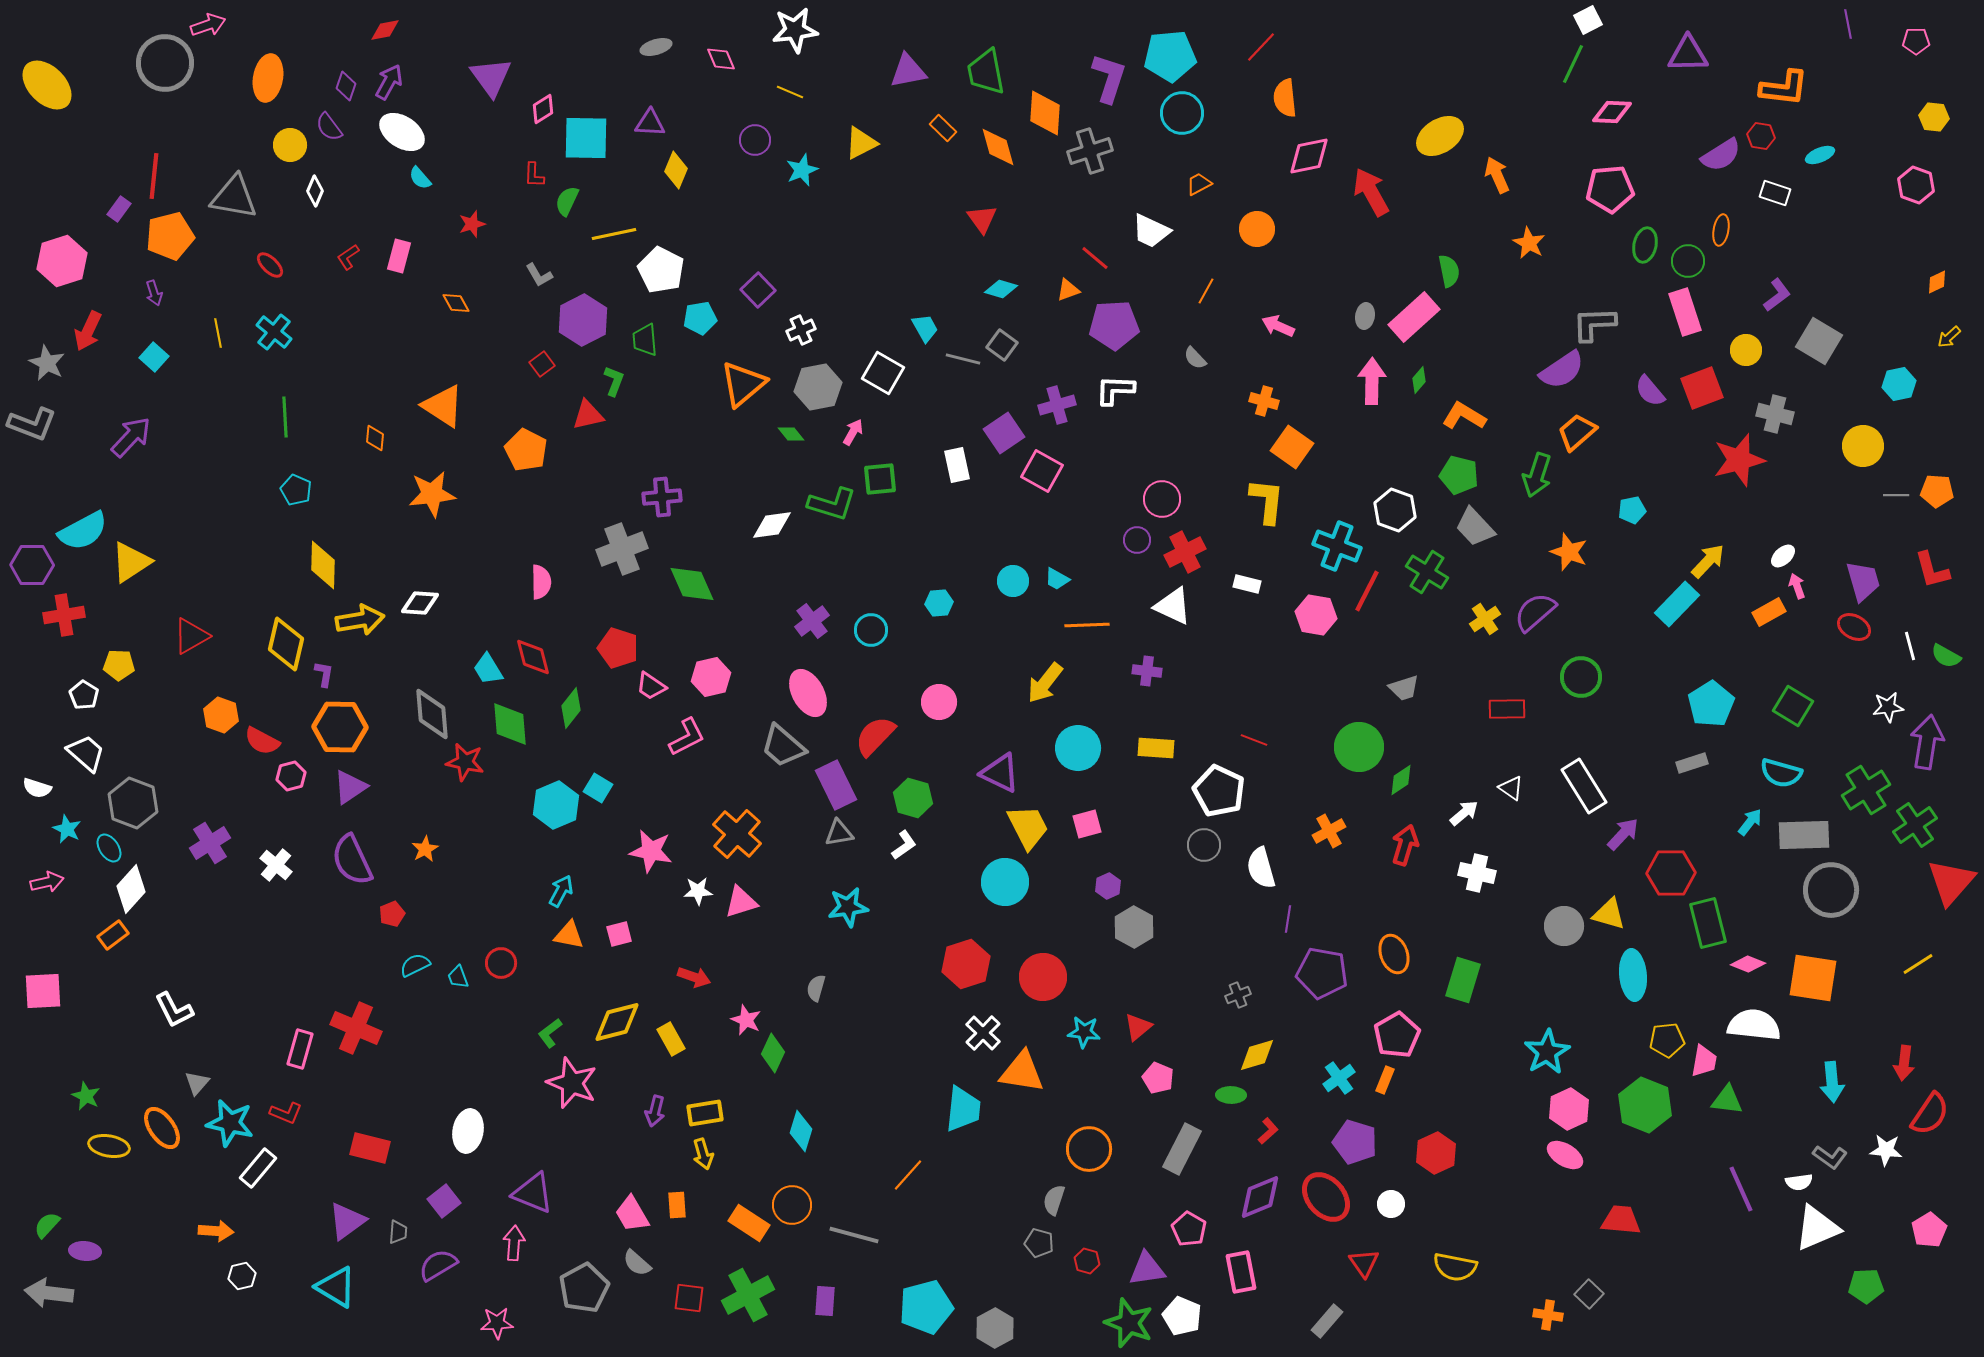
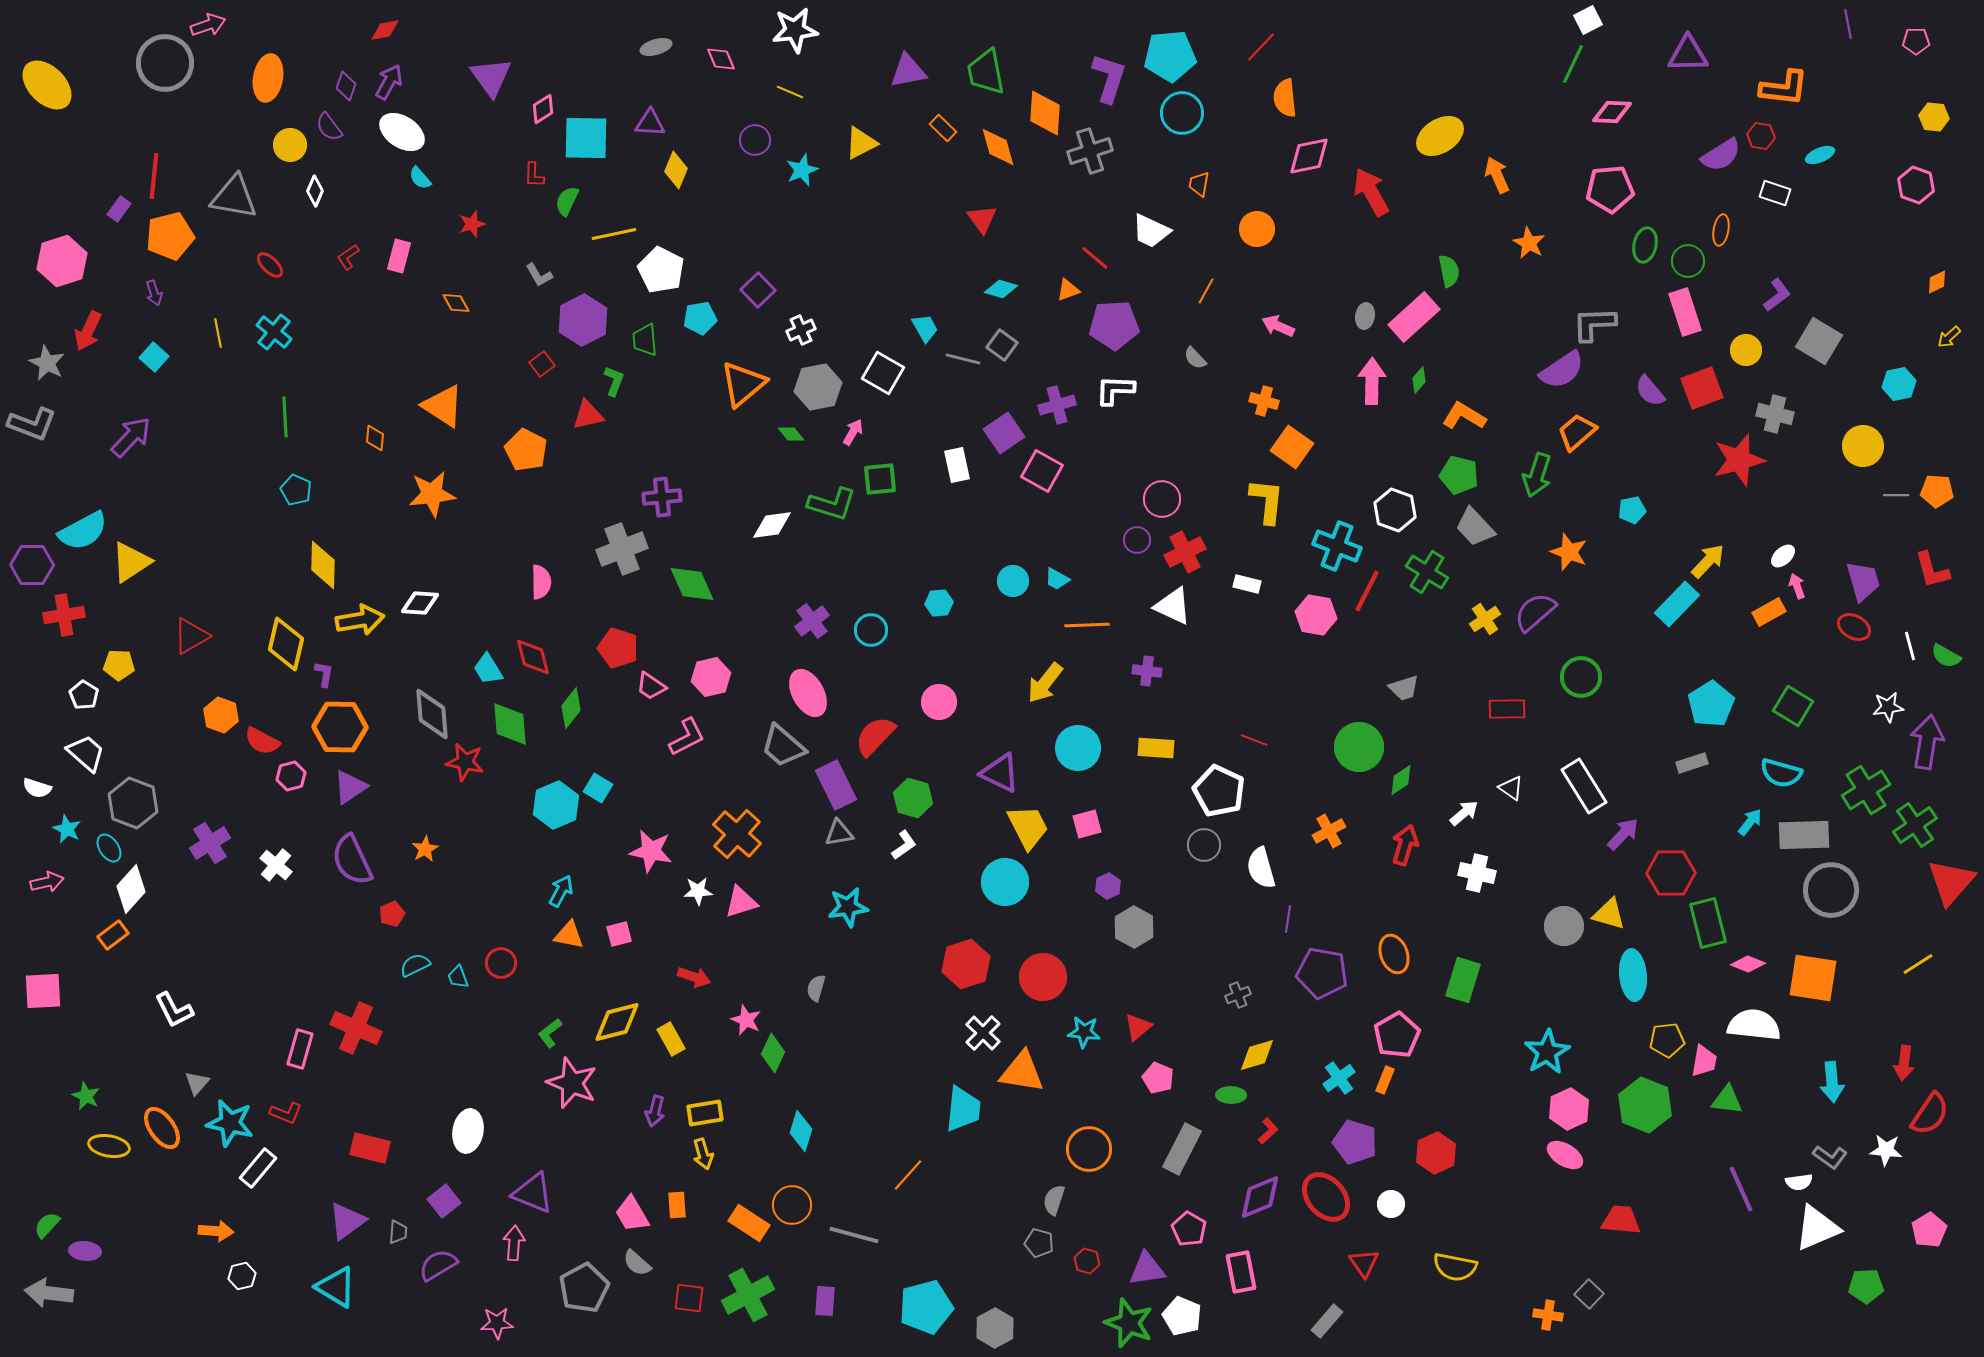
orange trapezoid at (1199, 184): rotated 52 degrees counterclockwise
